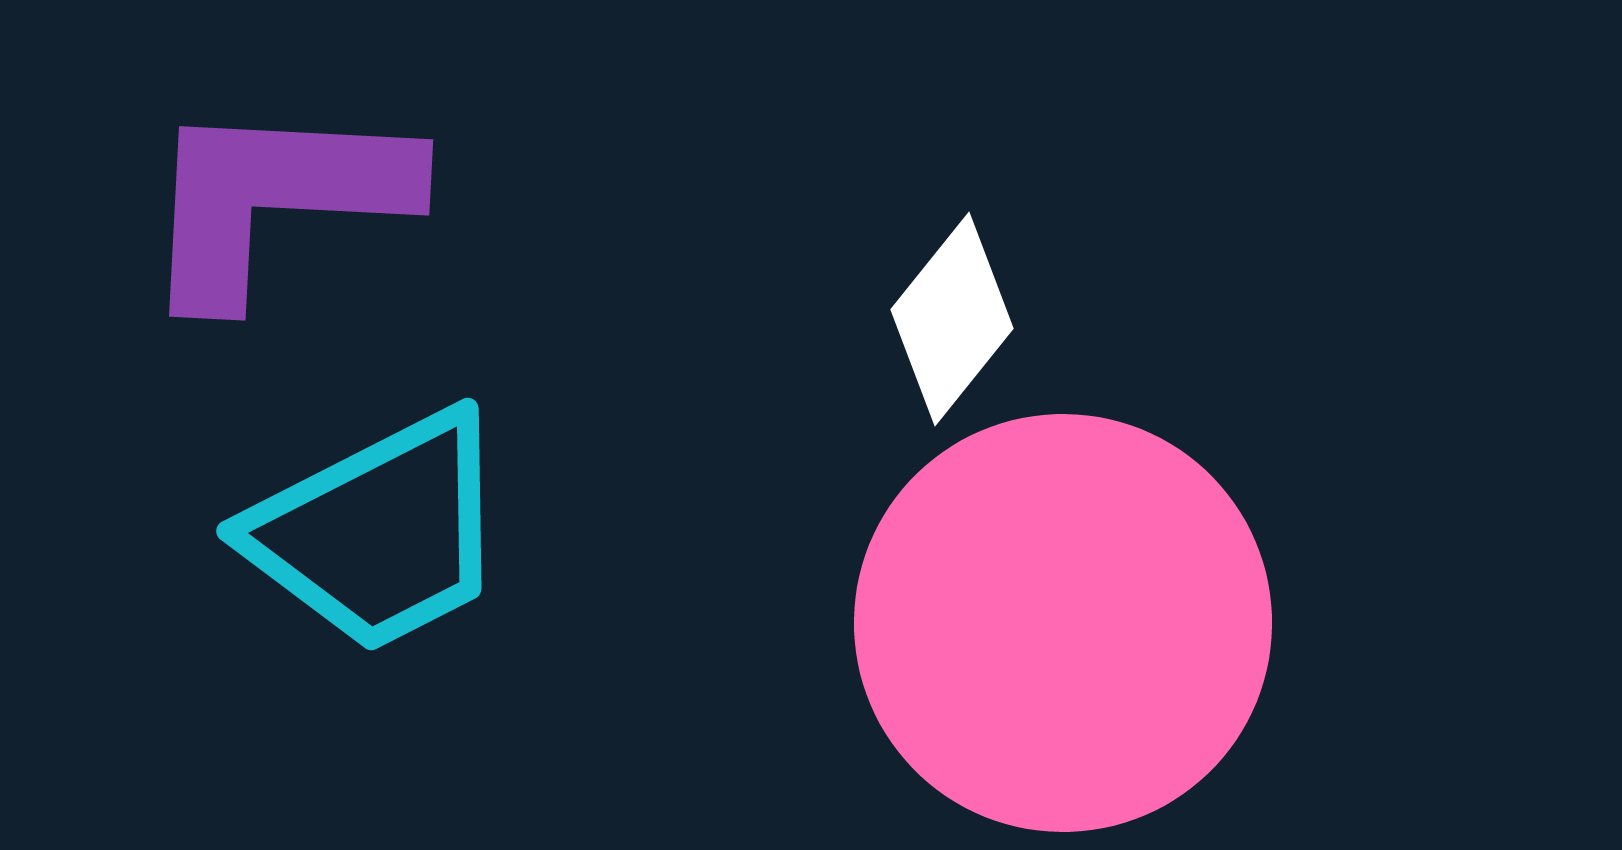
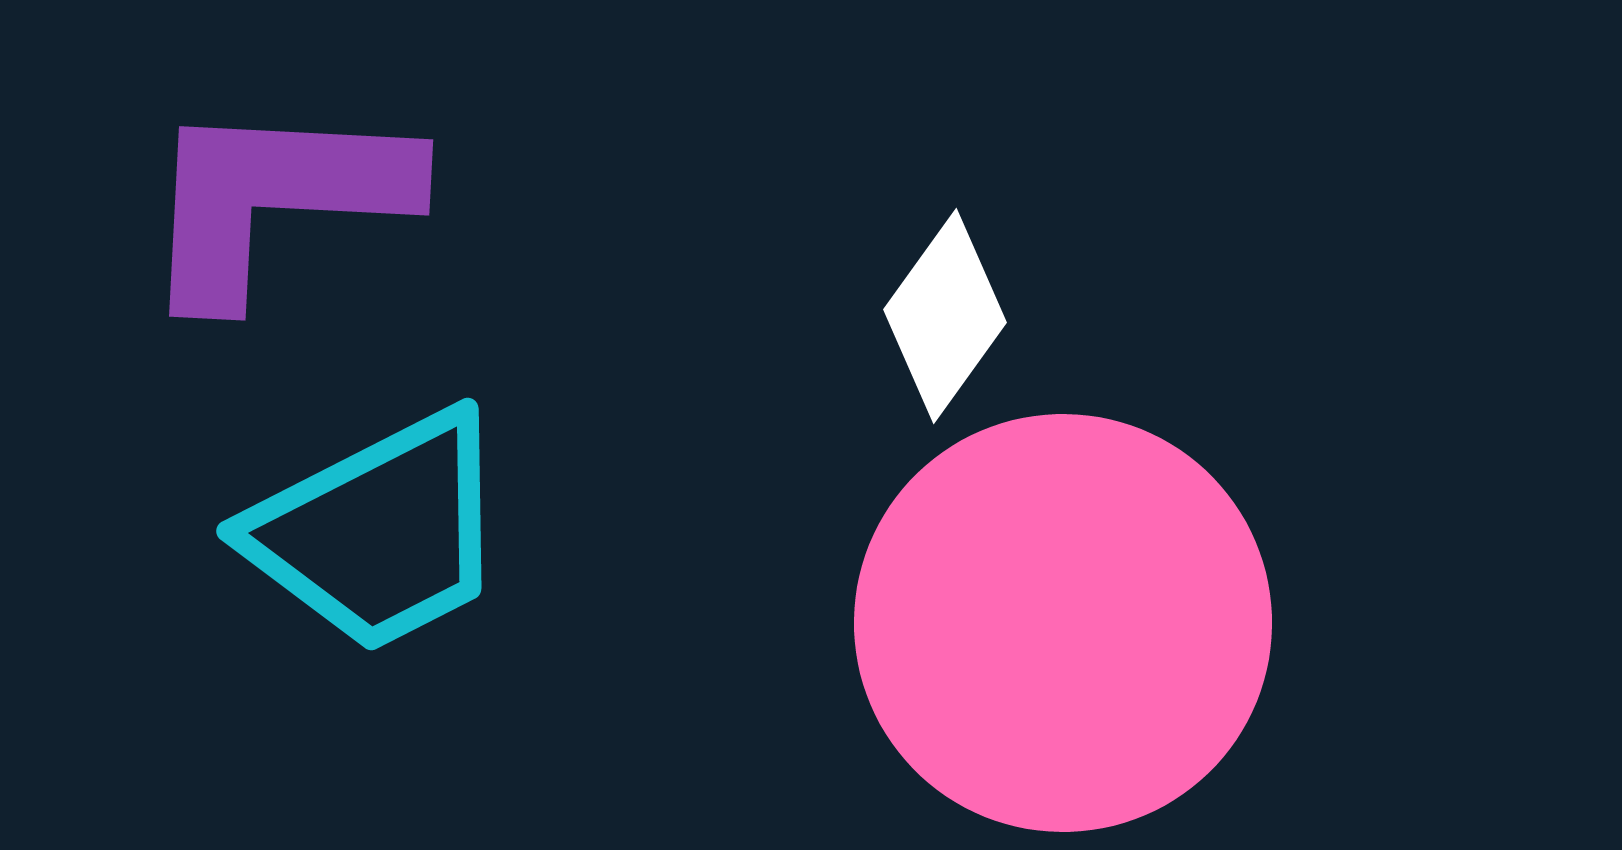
white diamond: moved 7 px left, 3 px up; rotated 3 degrees counterclockwise
